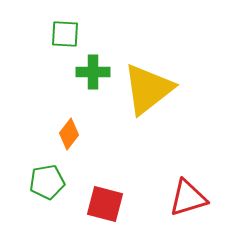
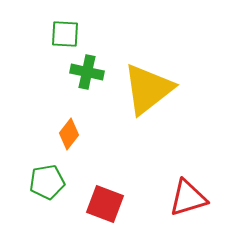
green cross: moved 6 px left; rotated 12 degrees clockwise
red square: rotated 6 degrees clockwise
